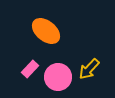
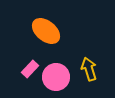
yellow arrow: rotated 120 degrees clockwise
pink circle: moved 2 px left
